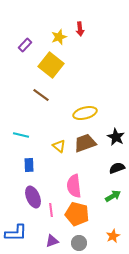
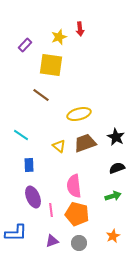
yellow square: rotated 30 degrees counterclockwise
yellow ellipse: moved 6 px left, 1 px down
cyan line: rotated 21 degrees clockwise
green arrow: rotated 14 degrees clockwise
